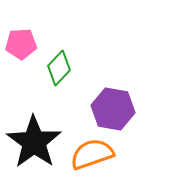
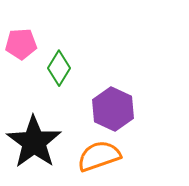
green diamond: rotated 12 degrees counterclockwise
purple hexagon: rotated 15 degrees clockwise
orange semicircle: moved 7 px right, 2 px down
